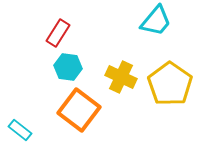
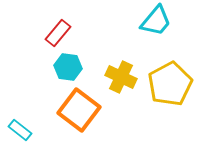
red rectangle: rotated 8 degrees clockwise
yellow pentagon: rotated 9 degrees clockwise
